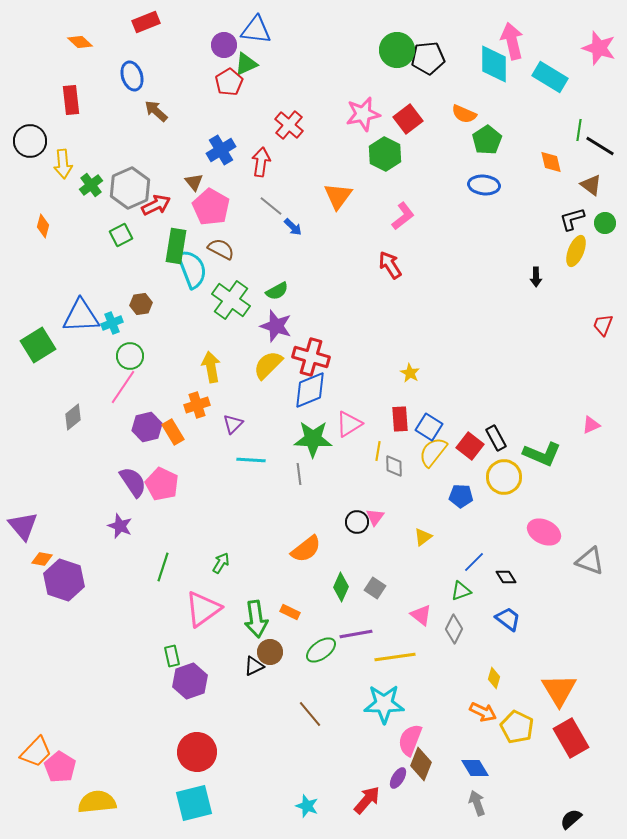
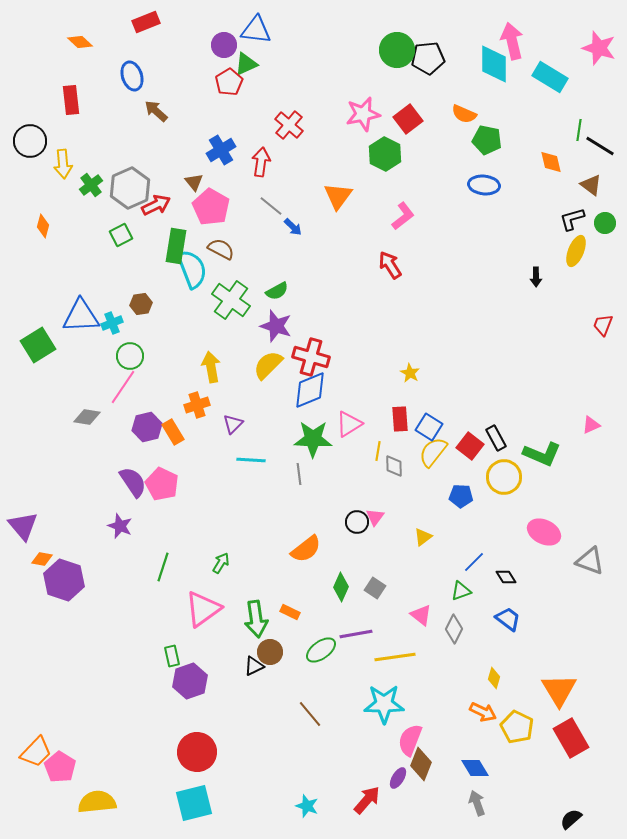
green pentagon at (487, 140): rotated 28 degrees counterclockwise
gray diamond at (73, 417): moved 14 px right; rotated 48 degrees clockwise
